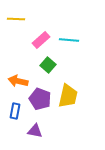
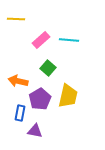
green square: moved 3 px down
purple pentagon: rotated 20 degrees clockwise
blue rectangle: moved 5 px right, 2 px down
